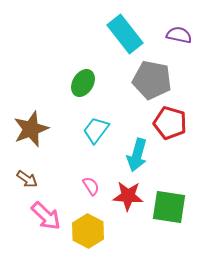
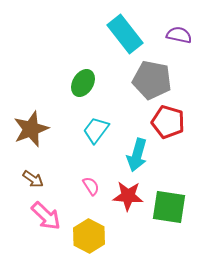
red pentagon: moved 2 px left, 1 px up
brown arrow: moved 6 px right
yellow hexagon: moved 1 px right, 5 px down
